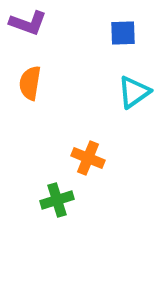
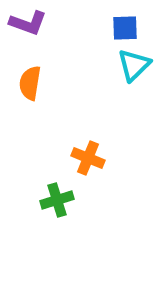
blue square: moved 2 px right, 5 px up
cyan triangle: moved 27 px up; rotated 9 degrees counterclockwise
